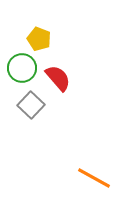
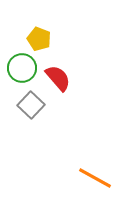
orange line: moved 1 px right
